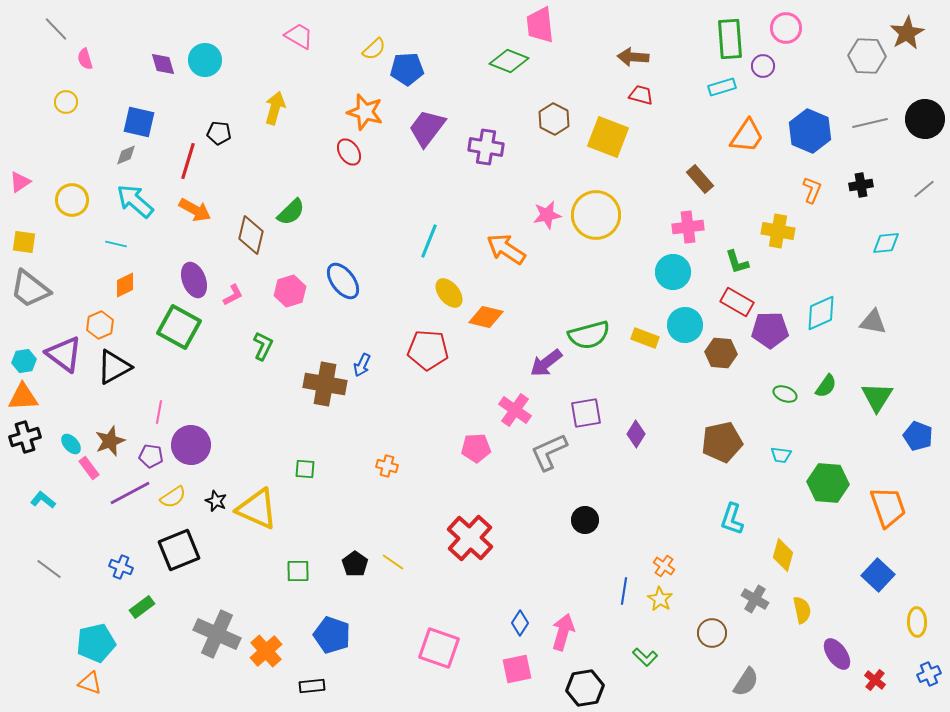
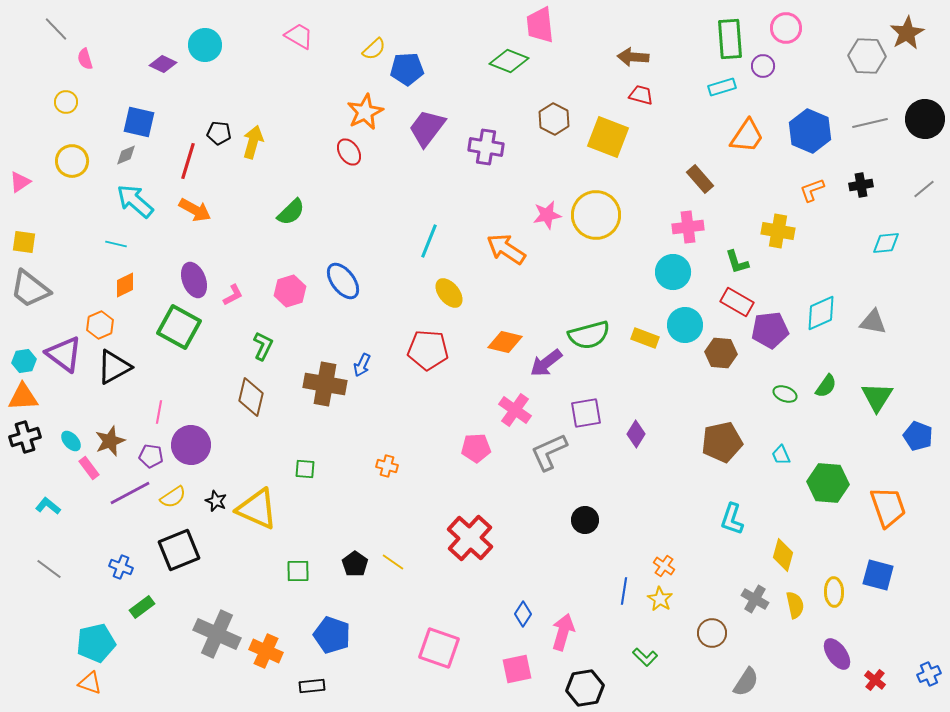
cyan circle at (205, 60): moved 15 px up
purple diamond at (163, 64): rotated 48 degrees counterclockwise
yellow arrow at (275, 108): moved 22 px left, 34 px down
orange star at (365, 112): rotated 30 degrees clockwise
orange L-shape at (812, 190): rotated 132 degrees counterclockwise
yellow circle at (72, 200): moved 39 px up
brown diamond at (251, 235): moved 162 px down
orange diamond at (486, 317): moved 19 px right, 25 px down
purple pentagon at (770, 330): rotated 6 degrees counterclockwise
cyan ellipse at (71, 444): moved 3 px up
cyan trapezoid at (781, 455): rotated 60 degrees clockwise
cyan L-shape at (43, 500): moved 5 px right, 6 px down
blue square at (878, 575): rotated 28 degrees counterclockwise
yellow semicircle at (802, 610): moved 7 px left, 5 px up
yellow ellipse at (917, 622): moved 83 px left, 30 px up
blue diamond at (520, 623): moved 3 px right, 9 px up
orange cross at (266, 651): rotated 24 degrees counterclockwise
